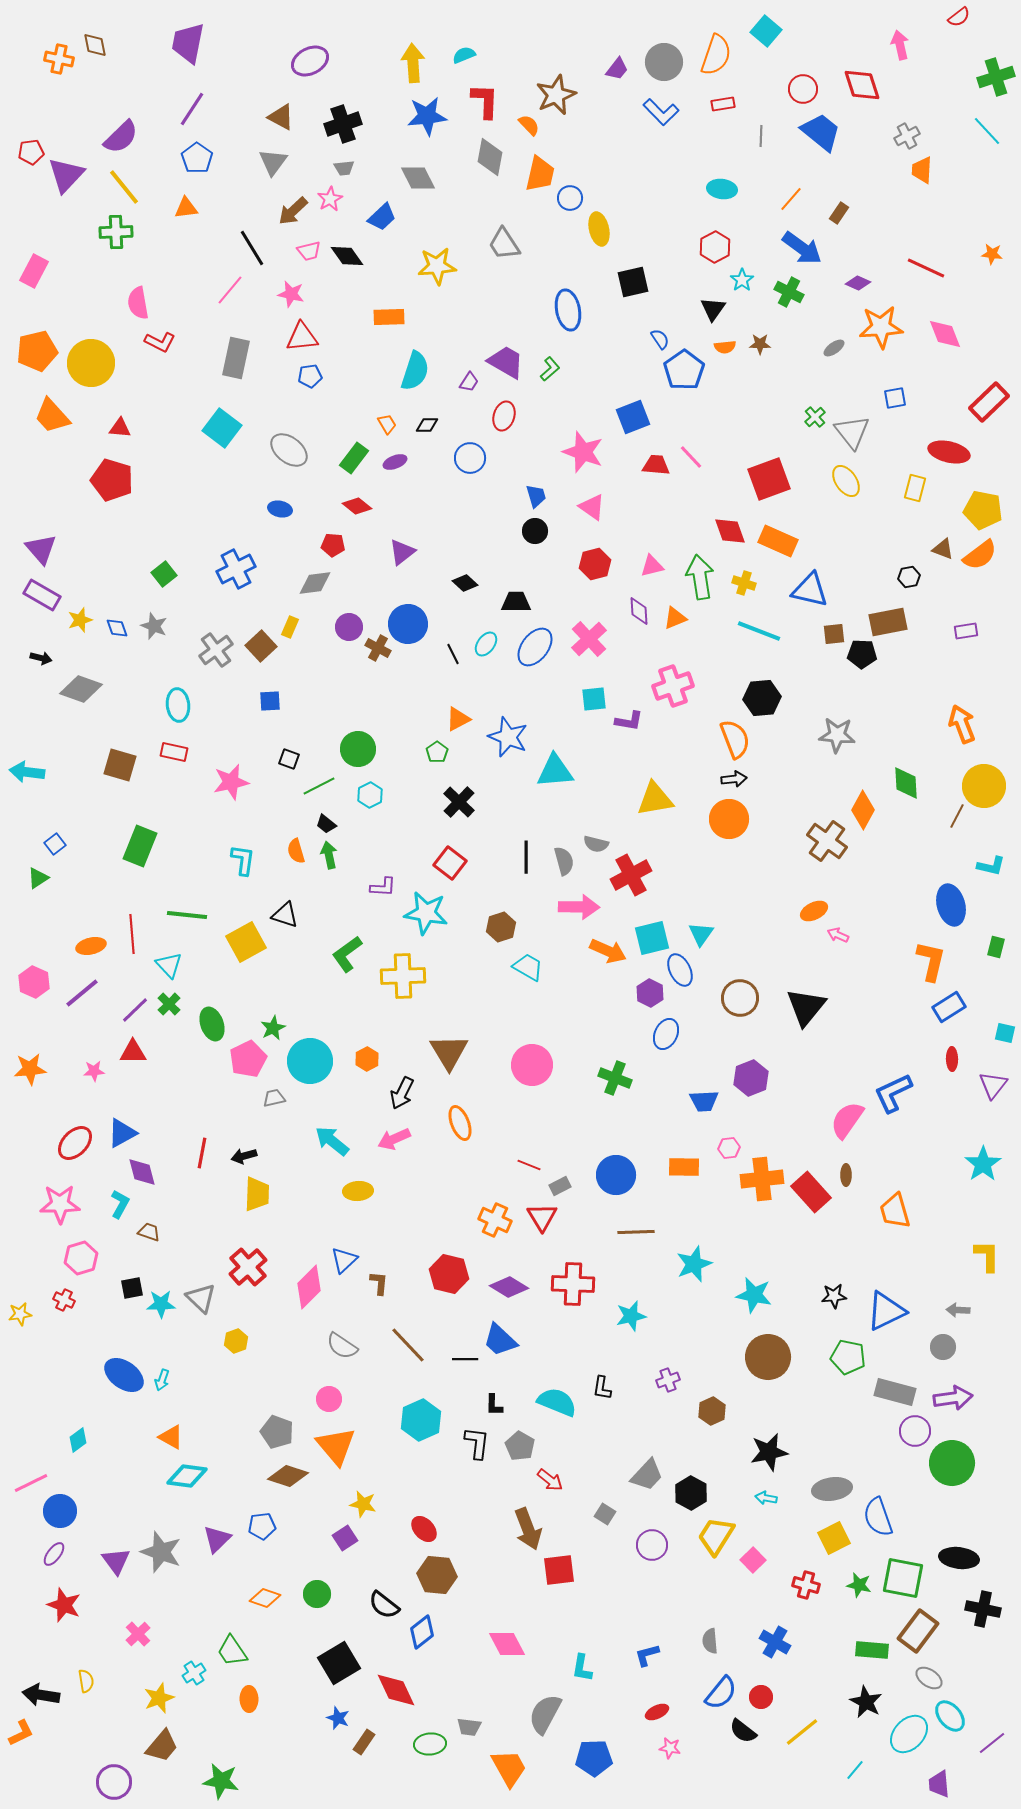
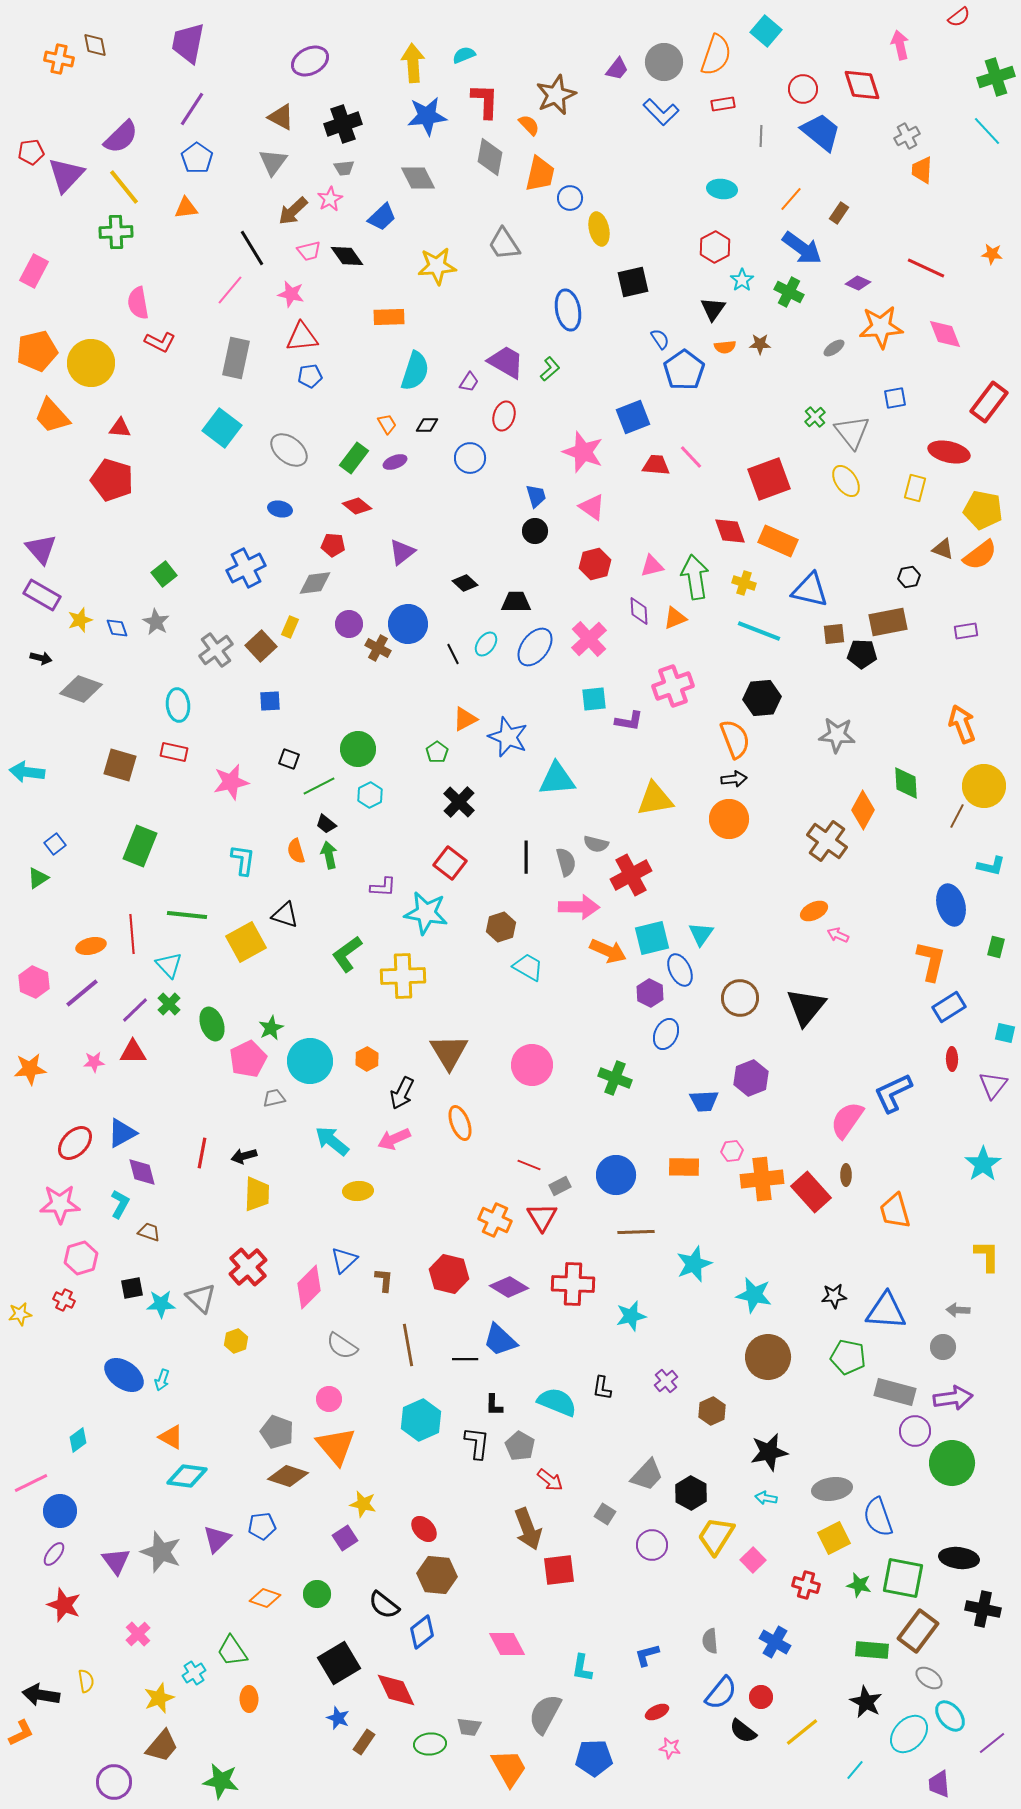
red rectangle at (989, 402): rotated 9 degrees counterclockwise
blue cross at (236, 569): moved 10 px right, 1 px up
green arrow at (700, 577): moved 5 px left
gray star at (154, 626): moved 2 px right, 4 px up; rotated 8 degrees clockwise
purple circle at (349, 627): moved 3 px up
orange triangle at (458, 719): moved 7 px right
cyan triangle at (555, 771): moved 2 px right, 8 px down
gray semicircle at (564, 861): moved 2 px right, 1 px down
green star at (273, 1028): moved 2 px left
pink star at (94, 1071): moved 9 px up
pink hexagon at (729, 1148): moved 3 px right, 3 px down
brown L-shape at (379, 1283): moved 5 px right, 3 px up
blue triangle at (886, 1311): rotated 30 degrees clockwise
brown line at (408, 1345): rotated 33 degrees clockwise
purple cross at (668, 1380): moved 2 px left, 1 px down; rotated 20 degrees counterclockwise
